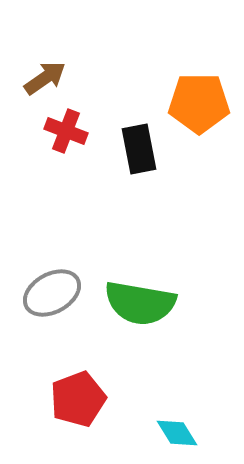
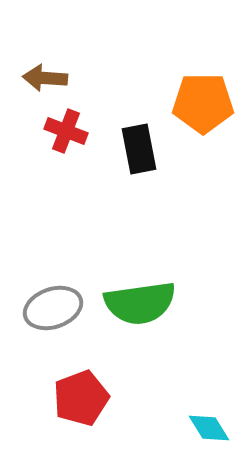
brown arrow: rotated 141 degrees counterclockwise
orange pentagon: moved 4 px right
gray ellipse: moved 1 px right, 15 px down; rotated 10 degrees clockwise
green semicircle: rotated 18 degrees counterclockwise
red pentagon: moved 3 px right, 1 px up
cyan diamond: moved 32 px right, 5 px up
